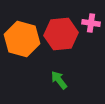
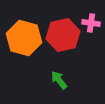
red hexagon: moved 2 px right, 1 px down; rotated 8 degrees counterclockwise
orange hexagon: moved 2 px right, 1 px up
